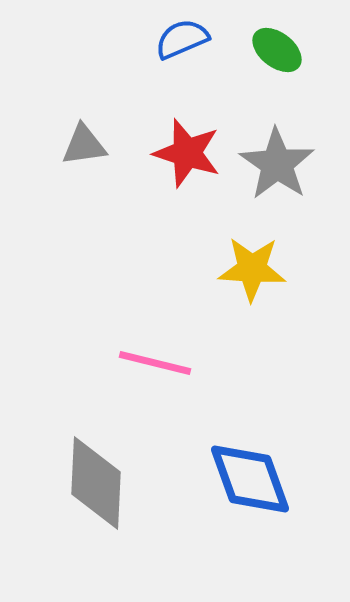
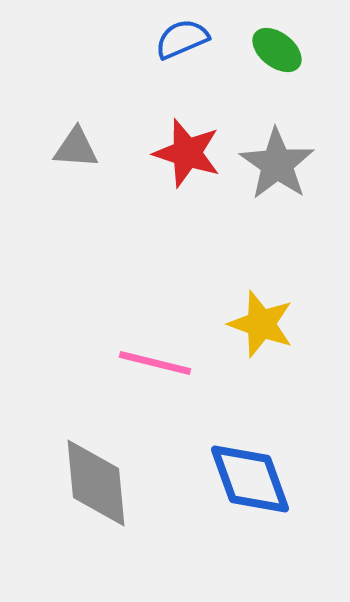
gray triangle: moved 8 px left, 3 px down; rotated 12 degrees clockwise
yellow star: moved 9 px right, 55 px down; rotated 16 degrees clockwise
gray diamond: rotated 8 degrees counterclockwise
